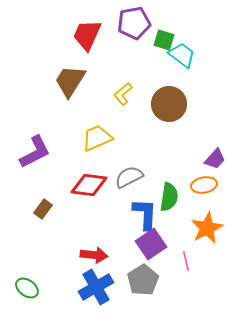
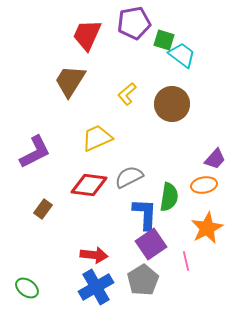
yellow L-shape: moved 4 px right
brown circle: moved 3 px right
